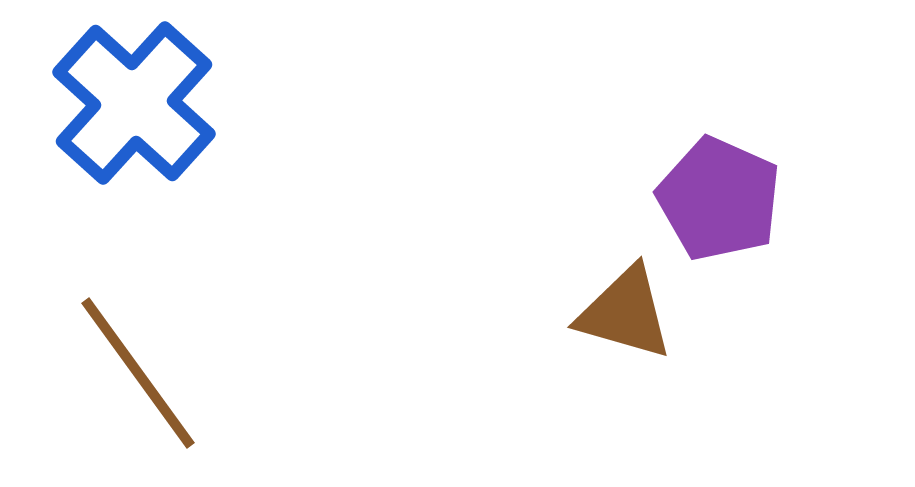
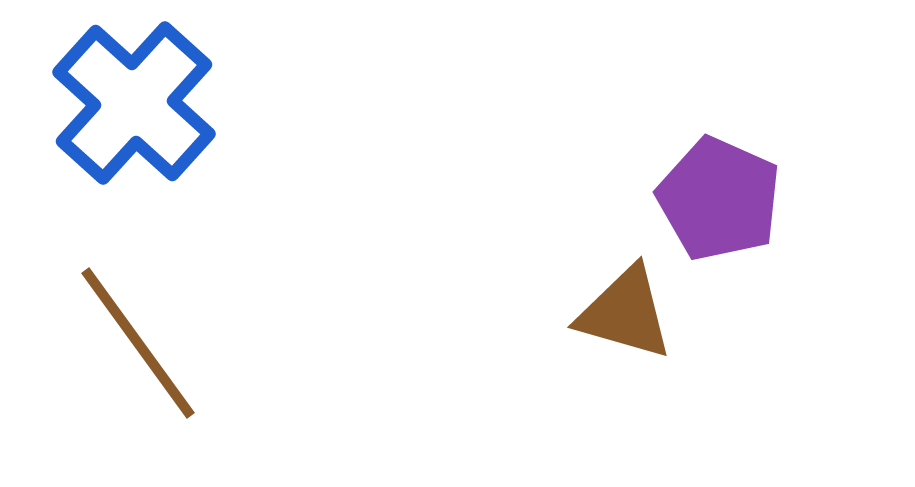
brown line: moved 30 px up
